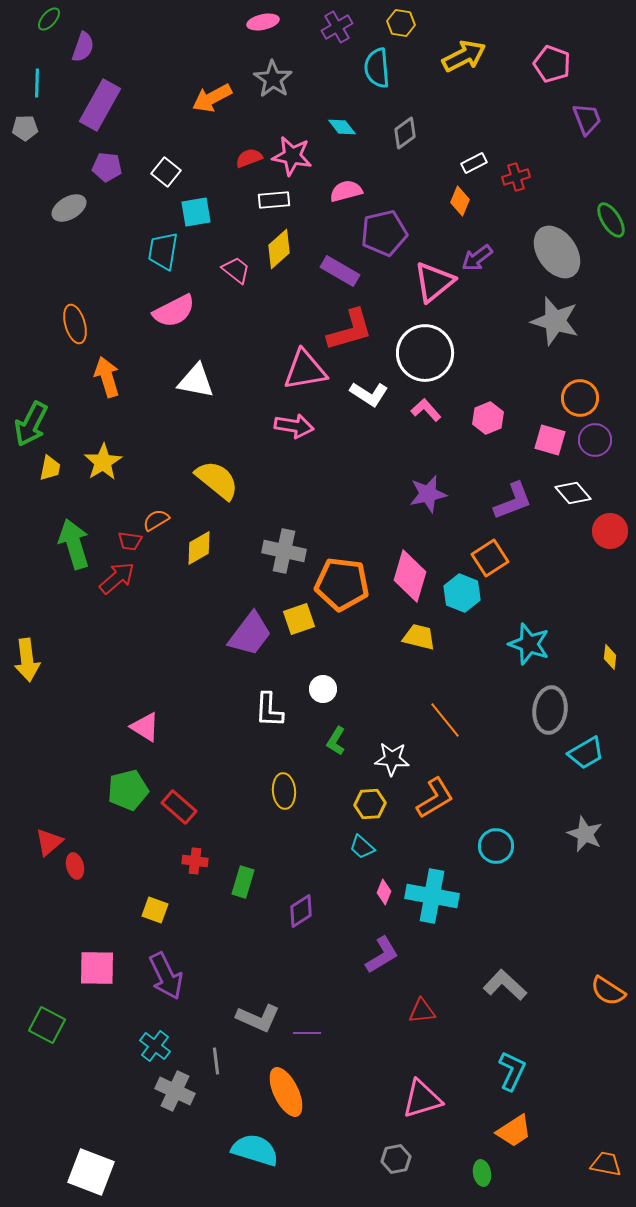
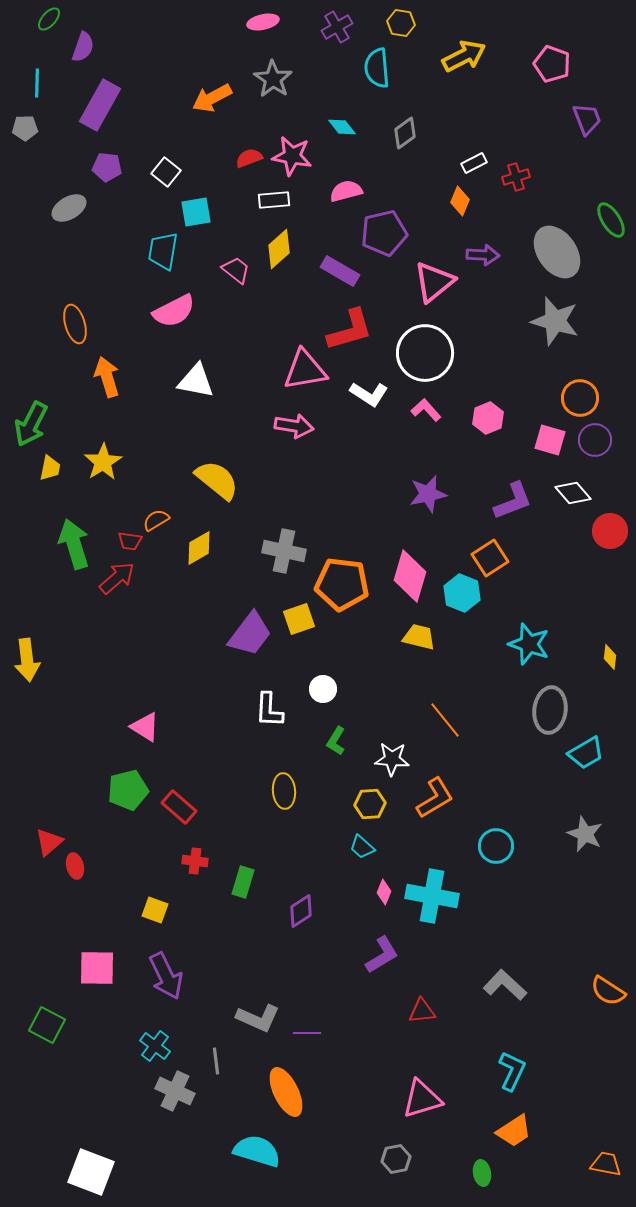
purple arrow at (477, 258): moved 6 px right, 3 px up; rotated 140 degrees counterclockwise
cyan semicircle at (255, 1150): moved 2 px right, 1 px down
